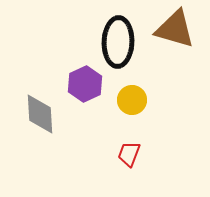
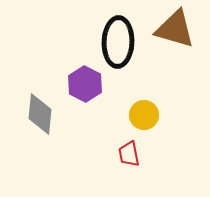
purple hexagon: rotated 8 degrees counterclockwise
yellow circle: moved 12 px right, 15 px down
gray diamond: rotated 9 degrees clockwise
red trapezoid: rotated 32 degrees counterclockwise
